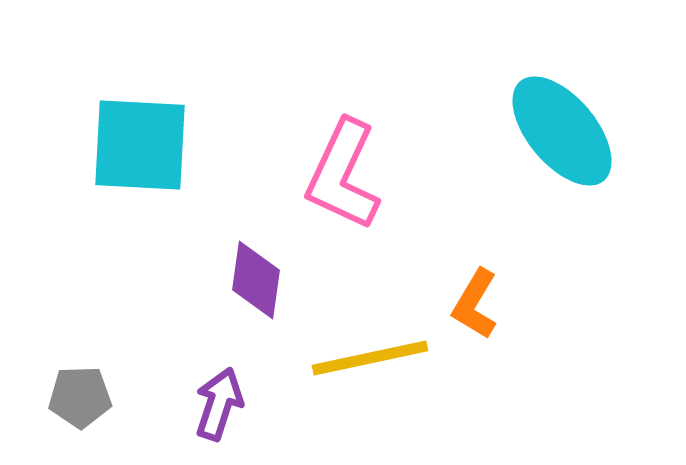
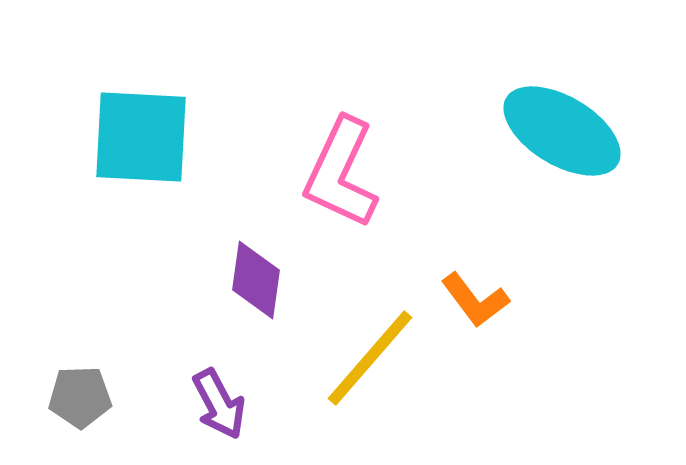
cyan ellipse: rotated 19 degrees counterclockwise
cyan square: moved 1 px right, 8 px up
pink L-shape: moved 2 px left, 2 px up
orange L-shape: moved 4 px up; rotated 68 degrees counterclockwise
yellow line: rotated 37 degrees counterclockwise
purple arrow: rotated 134 degrees clockwise
